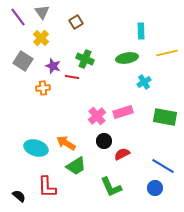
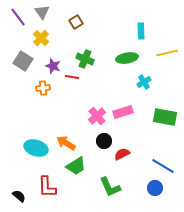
green L-shape: moved 1 px left
